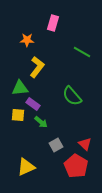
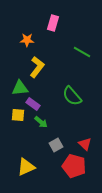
red pentagon: moved 2 px left; rotated 15 degrees counterclockwise
